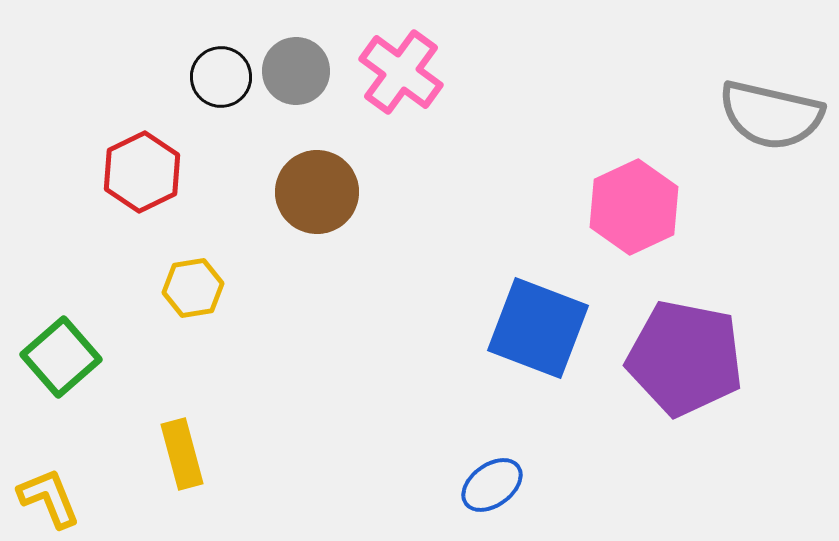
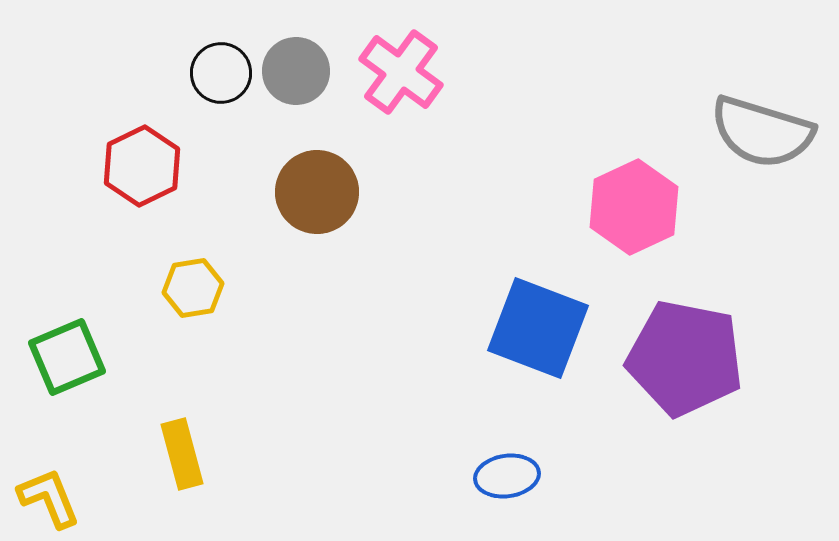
black circle: moved 4 px up
gray semicircle: moved 9 px left, 17 px down; rotated 4 degrees clockwise
red hexagon: moved 6 px up
green square: moved 6 px right; rotated 18 degrees clockwise
blue ellipse: moved 15 px right, 9 px up; rotated 28 degrees clockwise
